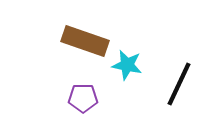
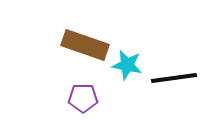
brown rectangle: moved 4 px down
black line: moved 5 px left, 6 px up; rotated 57 degrees clockwise
